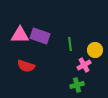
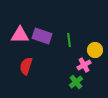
purple rectangle: moved 2 px right
green line: moved 1 px left, 4 px up
red semicircle: rotated 90 degrees clockwise
green cross: moved 1 px left, 3 px up; rotated 24 degrees counterclockwise
